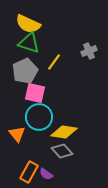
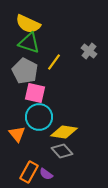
gray cross: rotated 28 degrees counterclockwise
gray pentagon: rotated 20 degrees counterclockwise
